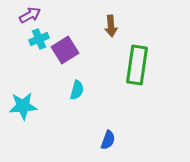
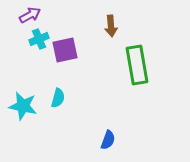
purple square: rotated 20 degrees clockwise
green rectangle: rotated 18 degrees counterclockwise
cyan semicircle: moved 19 px left, 8 px down
cyan star: rotated 16 degrees clockwise
